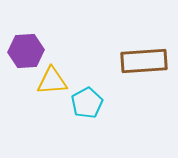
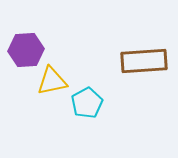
purple hexagon: moved 1 px up
yellow triangle: rotated 8 degrees counterclockwise
